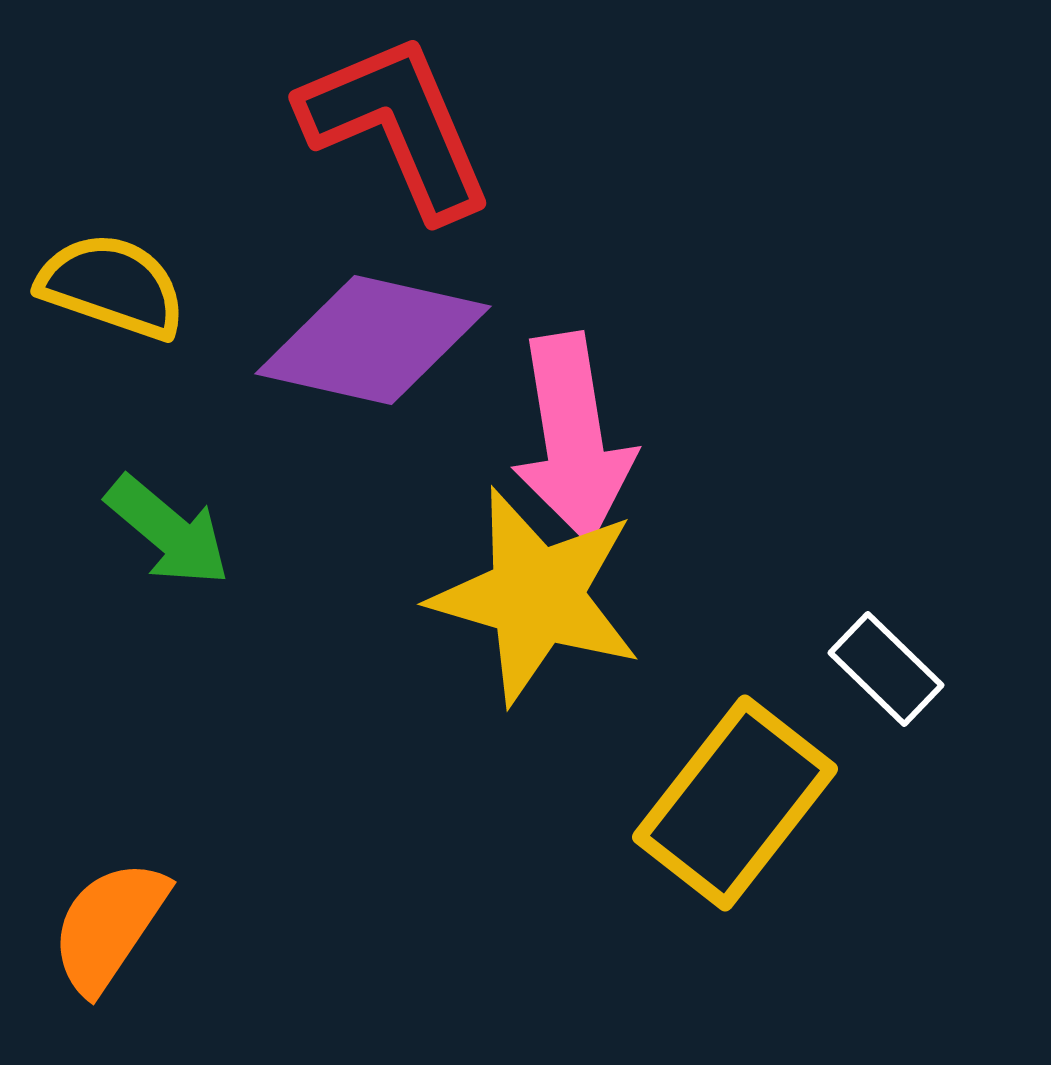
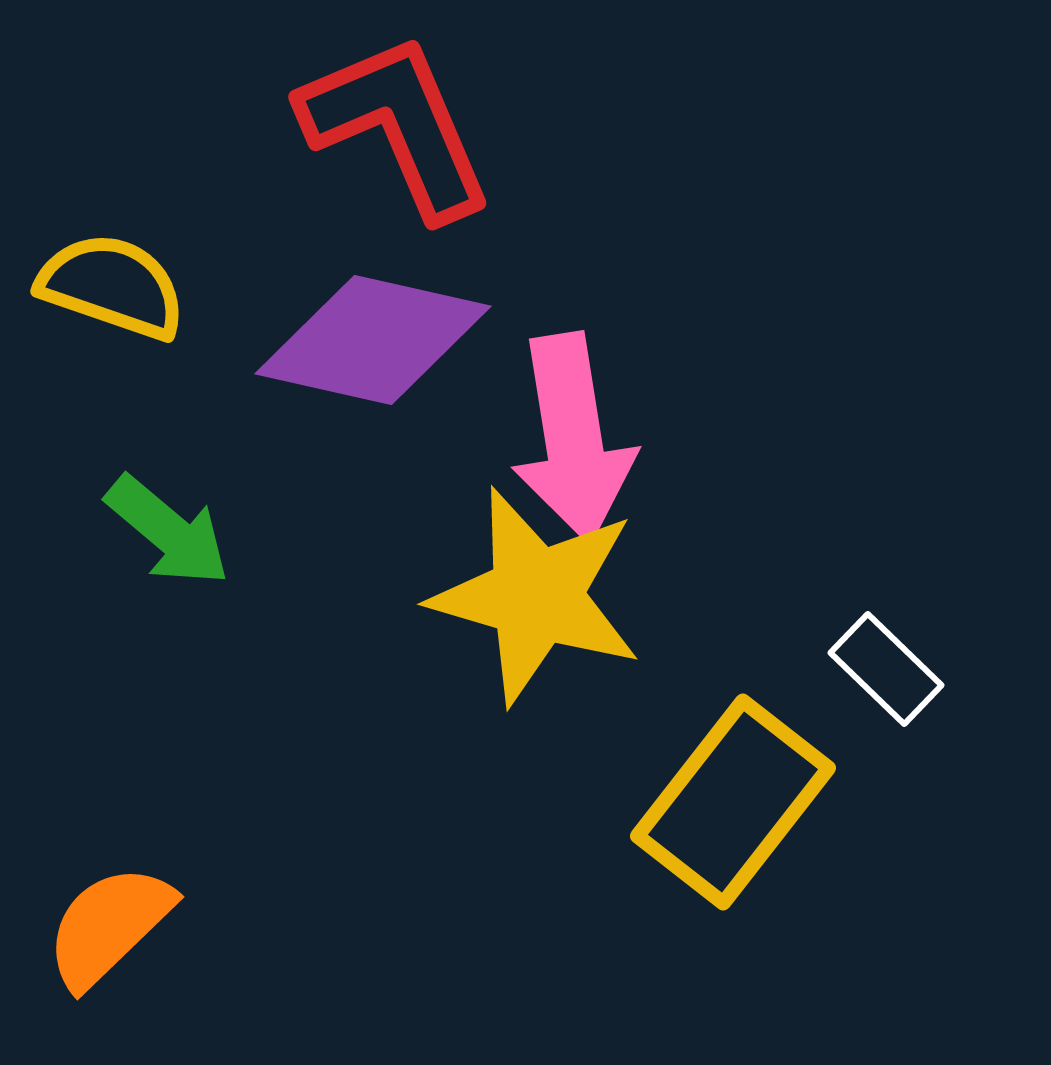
yellow rectangle: moved 2 px left, 1 px up
orange semicircle: rotated 12 degrees clockwise
